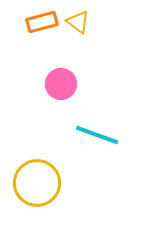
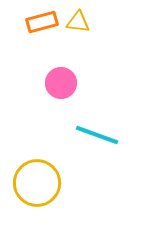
yellow triangle: rotated 30 degrees counterclockwise
pink circle: moved 1 px up
